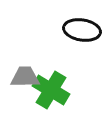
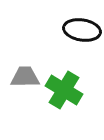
green cross: moved 13 px right
